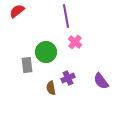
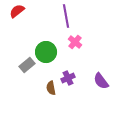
gray rectangle: rotated 56 degrees clockwise
